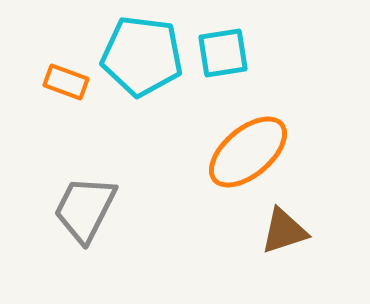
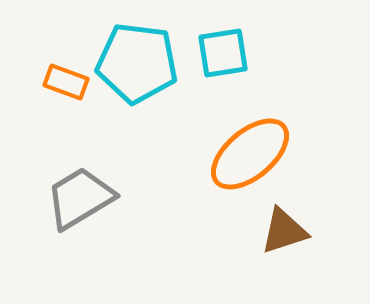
cyan pentagon: moved 5 px left, 7 px down
orange ellipse: moved 2 px right, 2 px down
gray trapezoid: moved 5 px left, 11 px up; rotated 32 degrees clockwise
